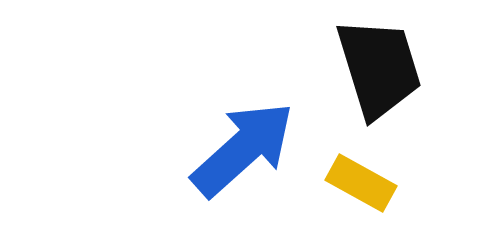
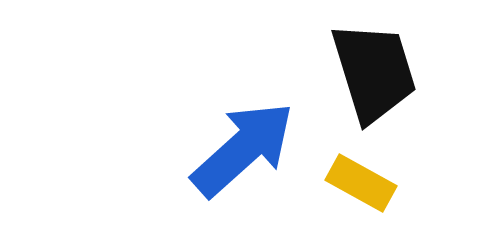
black trapezoid: moved 5 px left, 4 px down
